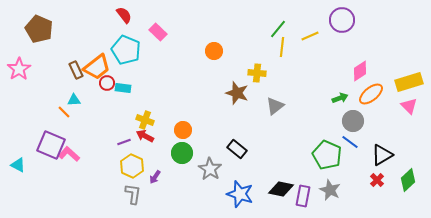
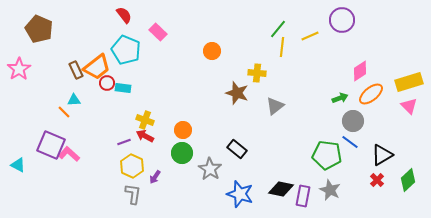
orange circle at (214, 51): moved 2 px left
green pentagon at (327, 155): rotated 16 degrees counterclockwise
